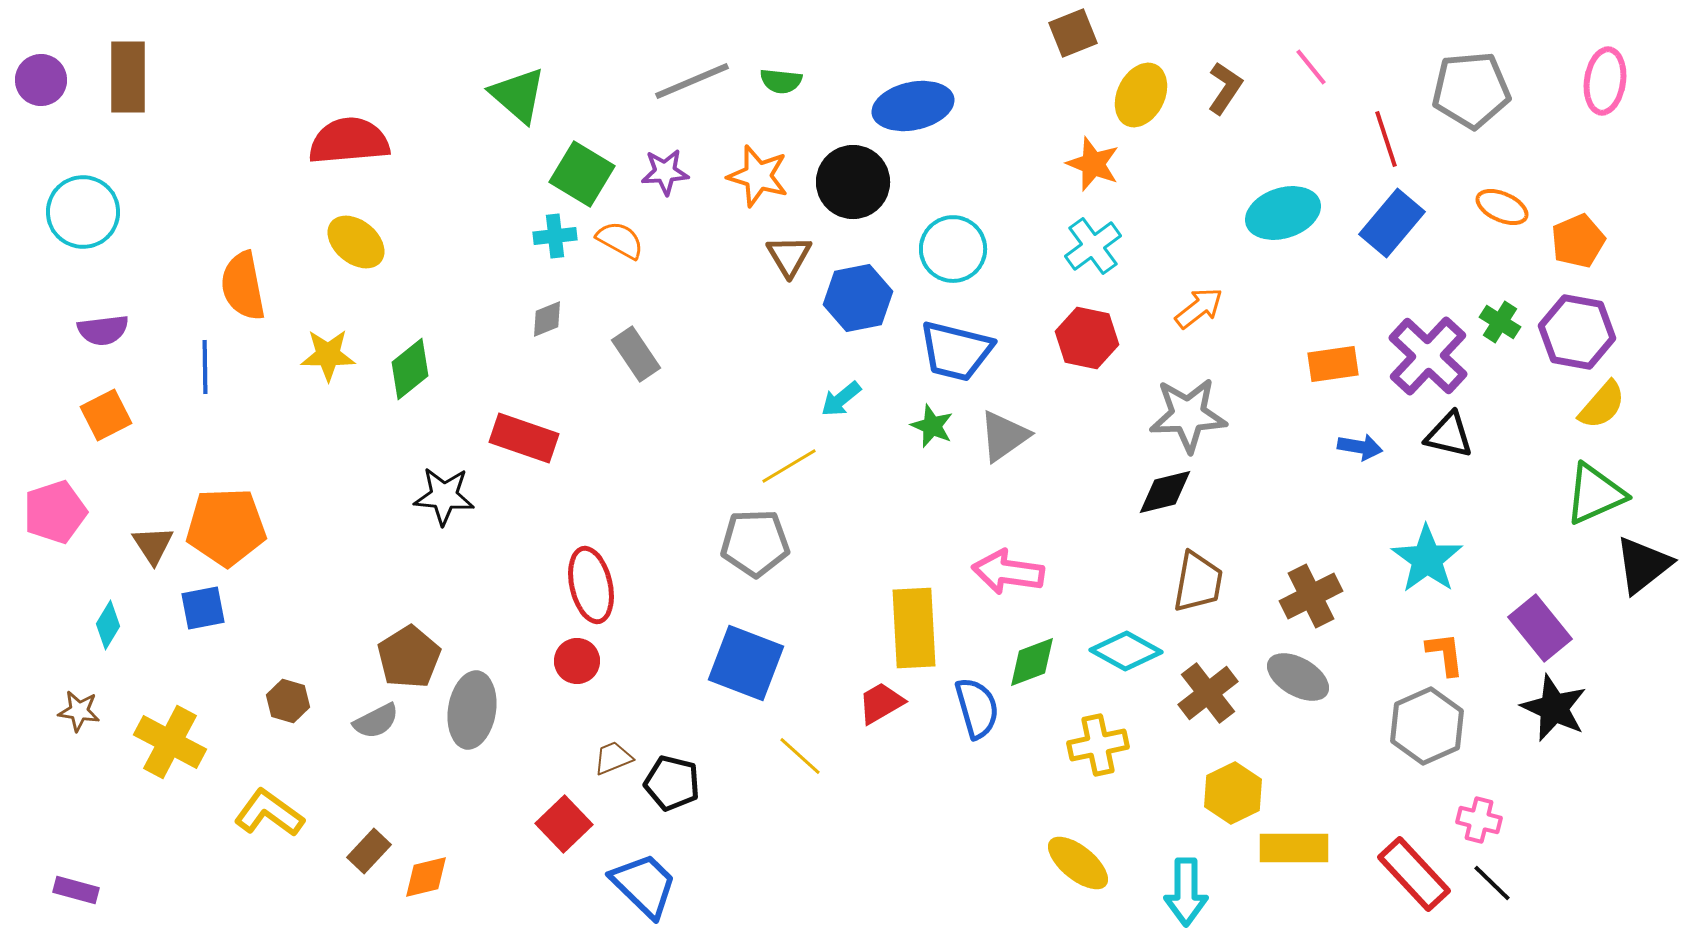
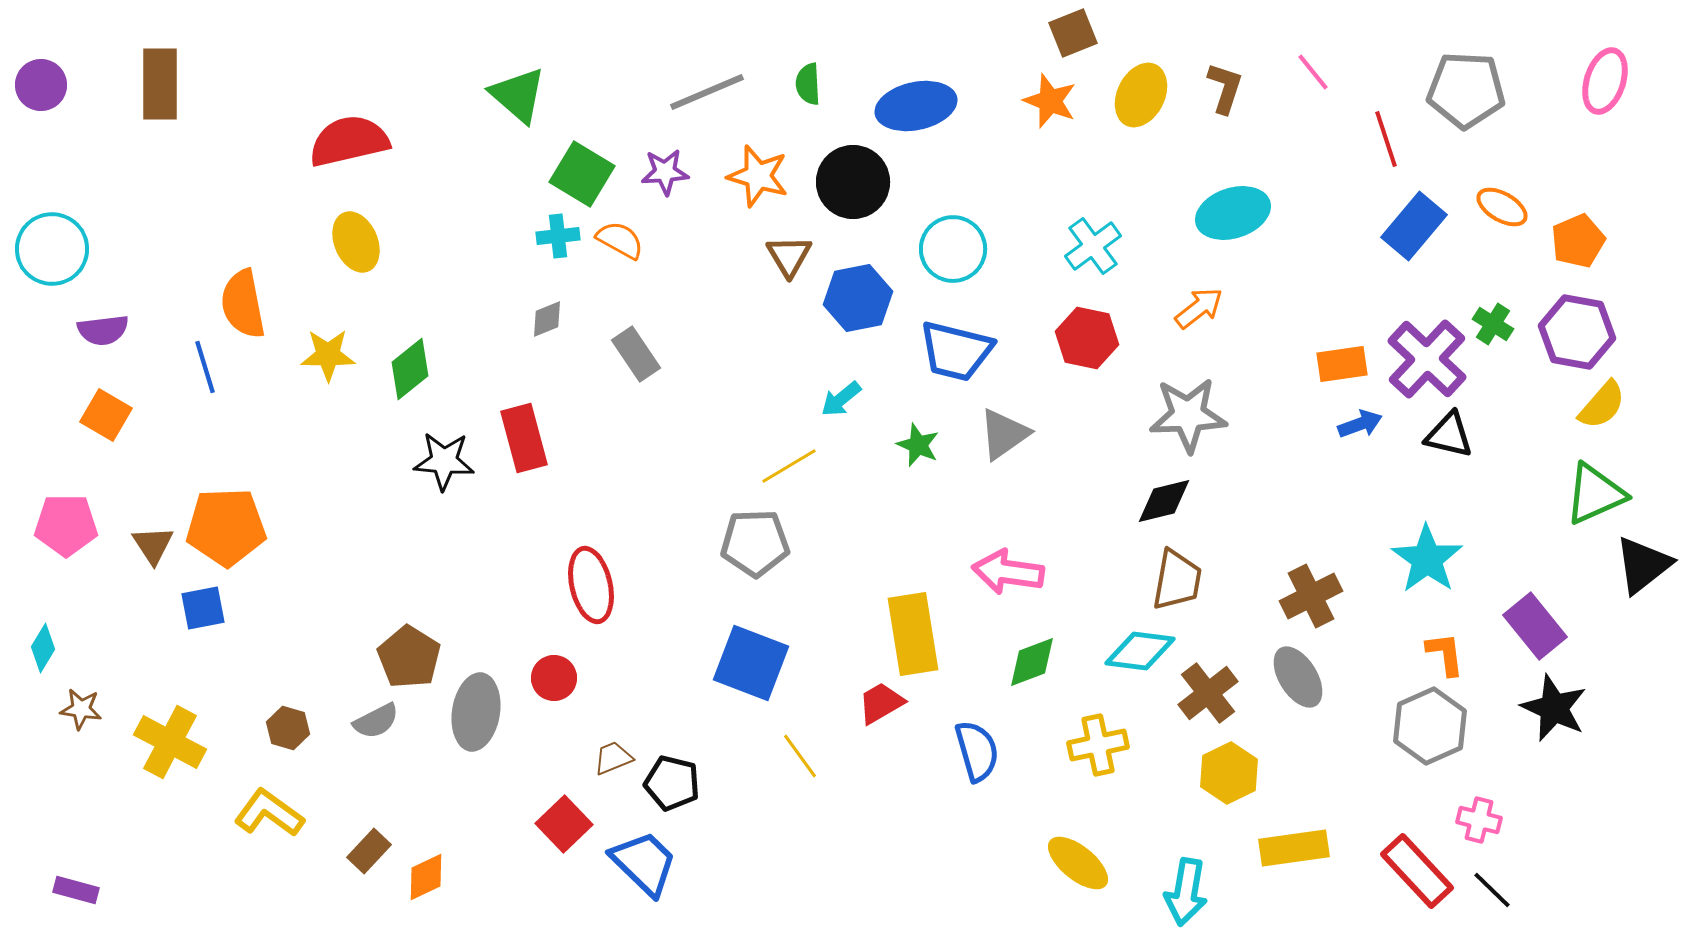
pink line at (1311, 67): moved 2 px right, 5 px down
brown rectangle at (128, 77): moved 32 px right, 7 px down
purple circle at (41, 80): moved 5 px down
gray line at (692, 81): moved 15 px right, 11 px down
green semicircle at (781, 81): moved 27 px right, 3 px down; rotated 81 degrees clockwise
pink ellipse at (1605, 81): rotated 10 degrees clockwise
brown L-shape at (1225, 88): rotated 16 degrees counterclockwise
gray pentagon at (1471, 90): moved 5 px left; rotated 8 degrees clockwise
blue ellipse at (913, 106): moved 3 px right
red semicircle at (349, 141): rotated 8 degrees counterclockwise
orange star at (1093, 164): moved 43 px left, 63 px up
orange ellipse at (1502, 207): rotated 6 degrees clockwise
cyan circle at (83, 212): moved 31 px left, 37 px down
cyan ellipse at (1283, 213): moved 50 px left
blue rectangle at (1392, 223): moved 22 px right, 3 px down
cyan cross at (555, 236): moved 3 px right
yellow ellipse at (356, 242): rotated 28 degrees clockwise
orange semicircle at (243, 286): moved 18 px down
green cross at (1500, 322): moved 7 px left, 2 px down
purple cross at (1428, 356): moved 1 px left, 3 px down
orange rectangle at (1333, 364): moved 9 px right
blue line at (205, 367): rotated 16 degrees counterclockwise
orange square at (106, 415): rotated 33 degrees counterclockwise
green star at (932, 426): moved 14 px left, 19 px down
gray triangle at (1004, 436): moved 2 px up
red rectangle at (524, 438): rotated 56 degrees clockwise
blue arrow at (1360, 447): moved 23 px up; rotated 30 degrees counterclockwise
black diamond at (1165, 492): moved 1 px left, 9 px down
black star at (444, 496): moved 35 px up
pink pentagon at (55, 512): moved 11 px right, 13 px down; rotated 18 degrees clockwise
brown trapezoid at (1198, 582): moved 21 px left, 2 px up
cyan diamond at (108, 625): moved 65 px left, 23 px down
yellow rectangle at (914, 628): moved 1 px left, 6 px down; rotated 6 degrees counterclockwise
purple rectangle at (1540, 628): moved 5 px left, 2 px up
cyan diamond at (1126, 651): moved 14 px right; rotated 22 degrees counterclockwise
brown pentagon at (409, 657): rotated 8 degrees counterclockwise
red circle at (577, 661): moved 23 px left, 17 px down
blue square at (746, 663): moved 5 px right
gray ellipse at (1298, 677): rotated 28 degrees clockwise
brown hexagon at (288, 701): moved 27 px down
blue semicircle at (977, 708): moved 43 px down
gray ellipse at (472, 710): moved 4 px right, 2 px down
brown star at (79, 711): moved 2 px right, 2 px up
gray hexagon at (1427, 726): moved 3 px right
yellow line at (800, 756): rotated 12 degrees clockwise
yellow hexagon at (1233, 793): moved 4 px left, 20 px up
yellow rectangle at (1294, 848): rotated 8 degrees counterclockwise
red rectangle at (1414, 874): moved 3 px right, 3 px up
orange diamond at (426, 877): rotated 12 degrees counterclockwise
black line at (1492, 883): moved 7 px down
blue trapezoid at (644, 885): moved 22 px up
cyan arrow at (1186, 892): rotated 10 degrees clockwise
